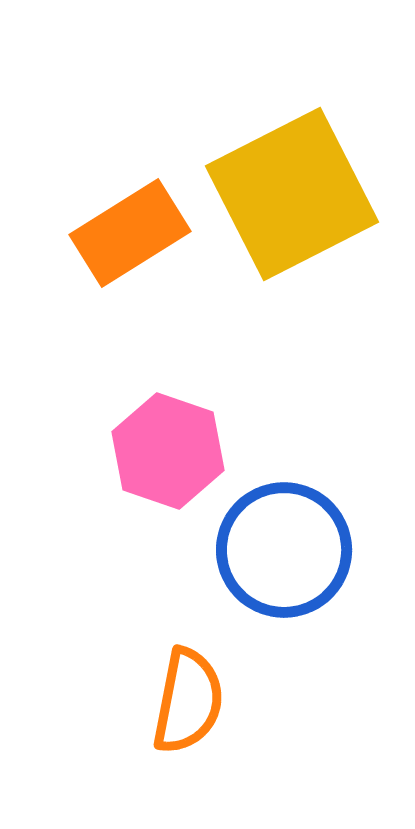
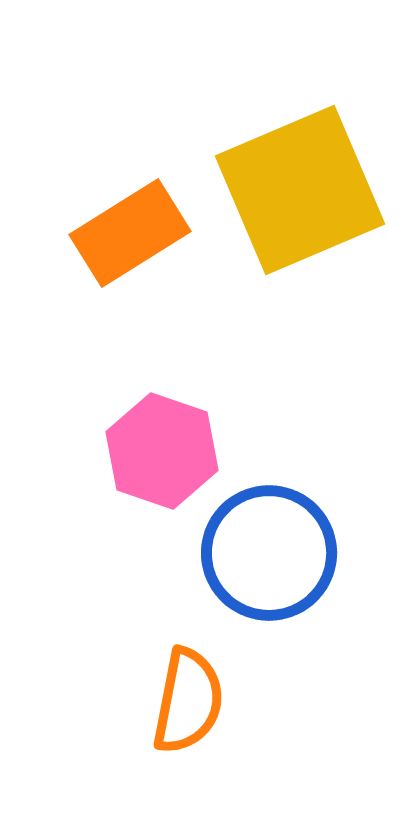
yellow square: moved 8 px right, 4 px up; rotated 4 degrees clockwise
pink hexagon: moved 6 px left
blue circle: moved 15 px left, 3 px down
